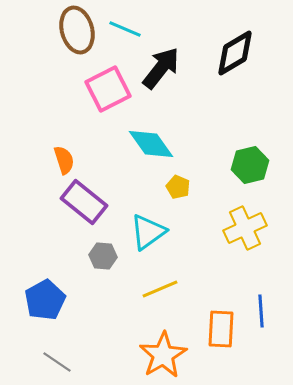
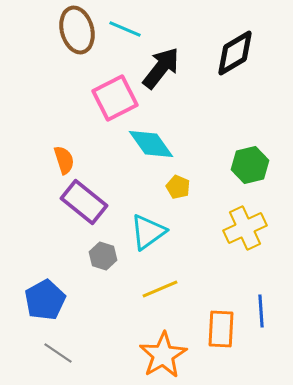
pink square: moved 7 px right, 9 px down
gray hexagon: rotated 12 degrees clockwise
gray line: moved 1 px right, 9 px up
